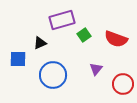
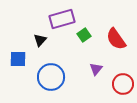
purple rectangle: moved 1 px up
red semicircle: rotated 35 degrees clockwise
black triangle: moved 3 px up; rotated 24 degrees counterclockwise
blue circle: moved 2 px left, 2 px down
